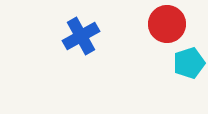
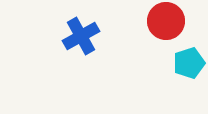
red circle: moved 1 px left, 3 px up
